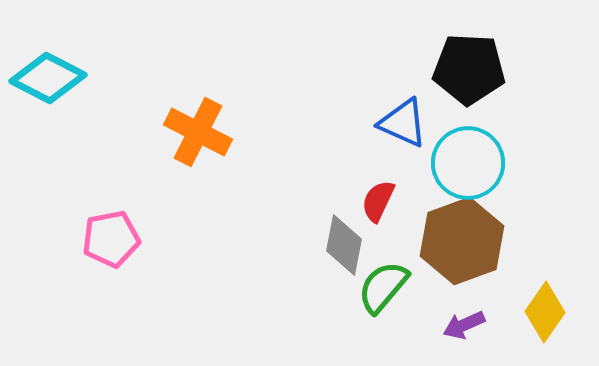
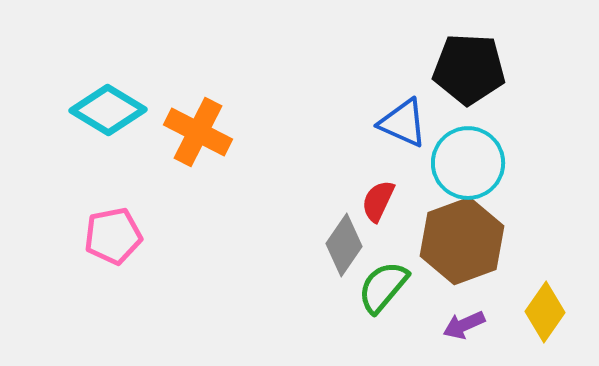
cyan diamond: moved 60 px right, 32 px down; rotated 4 degrees clockwise
pink pentagon: moved 2 px right, 3 px up
gray diamond: rotated 24 degrees clockwise
